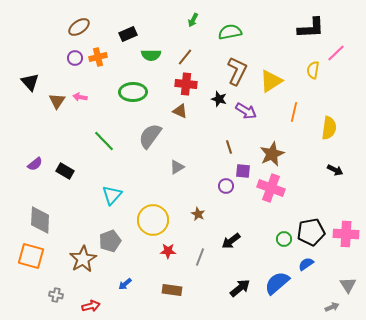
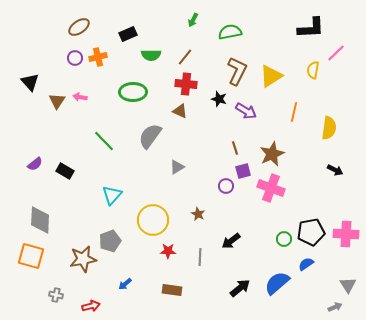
yellow triangle at (271, 81): moved 5 px up
brown line at (229, 147): moved 6 px right, 1 px down
purple square at (243, 171): rotated 21 degrees counterclockwise
gray line at (200, 257): rotated 18 degrees counterclockwise
brown star at (83, 259): rotated 20 degrees clockwise
gray arrow at (332, 307): moved 3 px right
